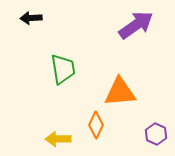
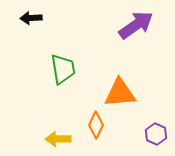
orange triangle: moved 1 px down
